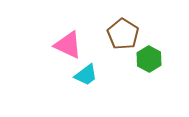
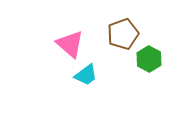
brown pentagon: rotated 20 degrees clockwise
pink triangle: moved 2 px right, 1 px up; rotated 16 degrees clockwise
